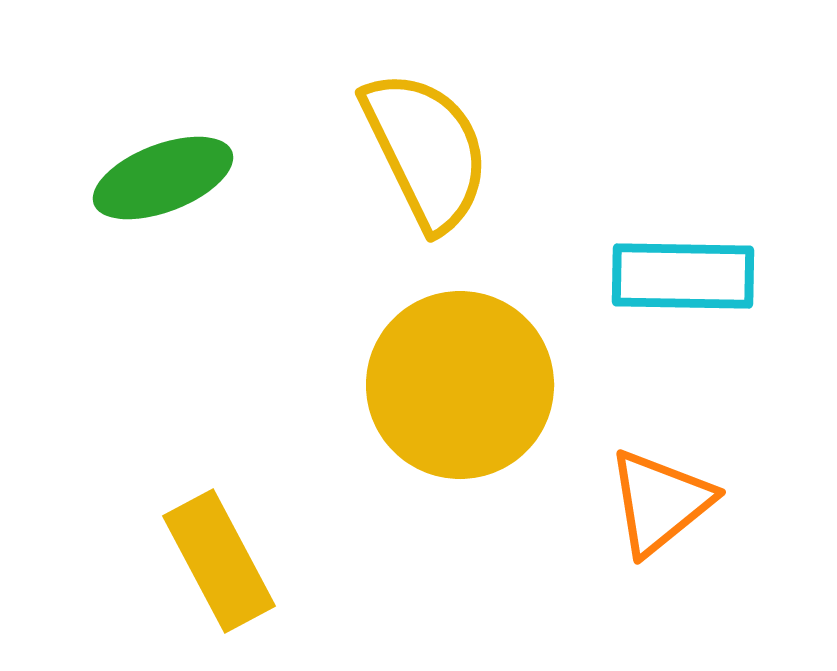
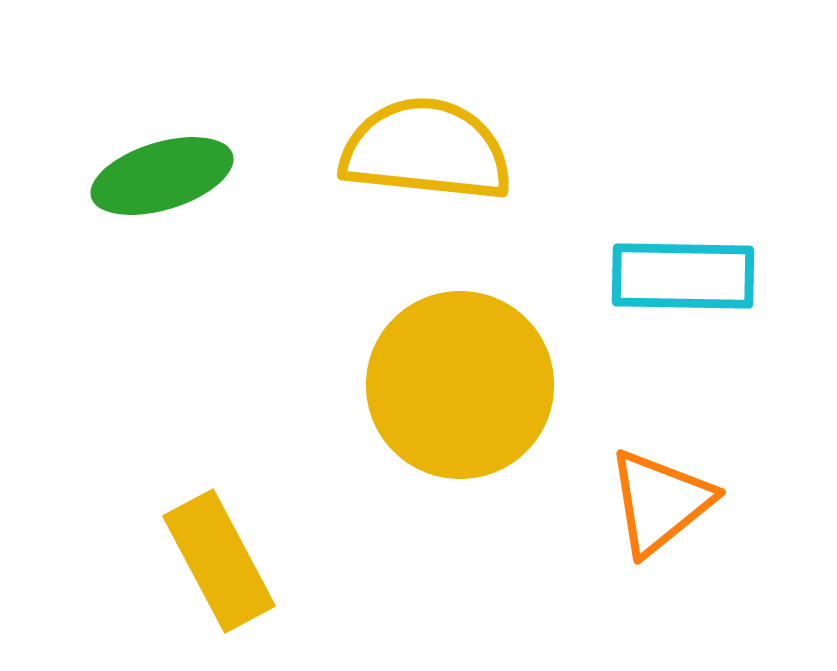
yellow semicircle: rotated 58 degrees counterclockwise
green ellipse: moved 1 px left, 2 px up; rotated 4 degrees clockwise
